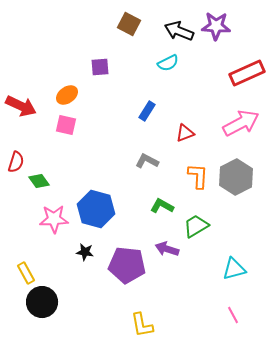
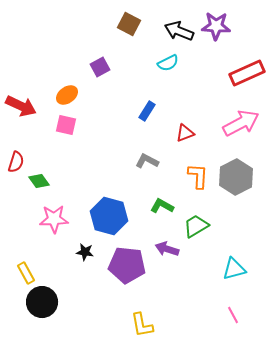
purple square: rotated 24 degrees counterclockwise
blue hexagon: moved 13 px right, 7 px down
